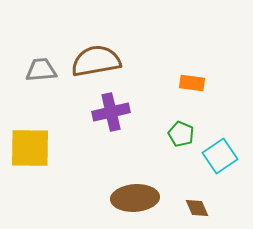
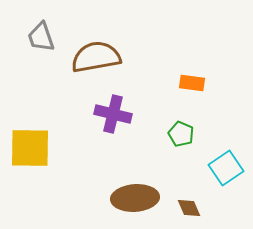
brown semicircle: moved 4 px up
gray trapezoid: moved 33 px up; rotated 104 degrees counterclockwise
purple cross: moved 2 px right, 2 px down; rotated 27 degrees clockwise
cyan square: moved 6 px right, 12 px down
brown diamond: moved 8 px left
